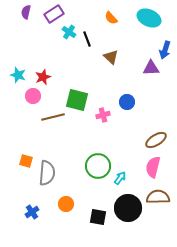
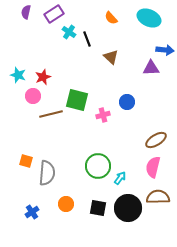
blue arrow: rotated 102 degrees counterclockwise
brown line: moved 2 px left, 3 px up
black square: moved 9 px up
